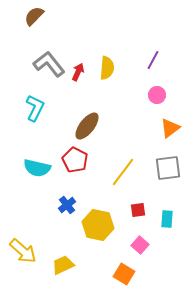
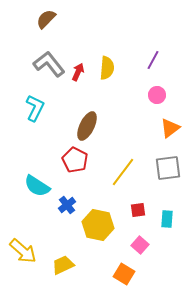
brown semicircle: moved 12 px right, 3 px down
brown ellipse: rotated 12 degrees counterclockwise
cyan semicircle: moved 18 px down; rotated 20 degrees clockwise
